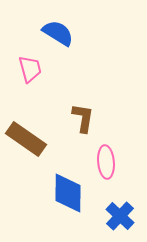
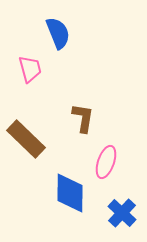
blue semicircle: rotated 36 degrees clockwise
brown rectangle: rotated 9 degrees clockwise
pink ellipse: rotated 24 degrees clockwise
blue diamond: moved 2 px right
blue cross: moved 2 px right, 3 px up
